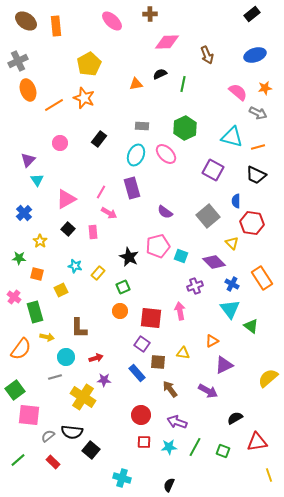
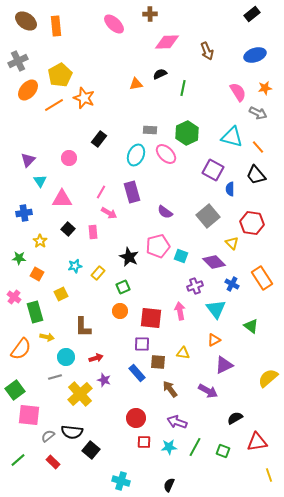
pink ellipse at (112, 21): moved 2 px right, 3 px down
brown arrow at (207, 55): moved 4 px up
yellow pentagon at (89, 64): moved 29 px left, 11 px down
green line at (183, 84): moved 4 px down
orange ellipse at (28, 90): rotated 60 degrees clockwise
pink semicircle at (238, 92): rotated 18 degrees clockwise
gray rectangle at (142, 126): moved 8 px right, 4 px down
green hexagon at (185, 128): moved 2 px right, 5 px down
pink circle at (60, 143): moved 9 px right, 15 px down
orange line at (258, 147): rotated 64 degrees clockwise
black trapezoid at (256, 175): rotated 25 degrees clockwise
cyan triangle at (37, 180): moved 3 px right, 1 px down
purple rectangle at (132, 188): moved 4 px down
pink triangle at (66, 199): moved 4 px left; rotated 30 degrees clockwise
blue semicircle at (236, 201): moved 6 px left, 12 px up
blue cross at (24, 213): rotated 35 degrees clockwise
cyan star at (75, 266): rotated 24 degrees counterclockwise
orange square at (37, 274): rotated 16 degrees clockwise
yellow square at (61, 290): moved 4 px down
cyan triangle at (230, 309): moved 14 px left
brown L-shape at (79, 328): moved 4 px right, 1 px up
orange triangle at (212, 341): moved 2 px right, 1 px up
purple square at (142, 344): rotated 35 degrees counterclockwise
purple star at (104, 380): rotated 16 degrees clockwise
yellow cross at (83, 397): moved 3 px left, 3 px up; rotated 15 degrees clockwise
red circle at (141, 415): moved 5 px left, 3 px down
cyan cross at (122, 478): moved 1 px left, 3 px down
